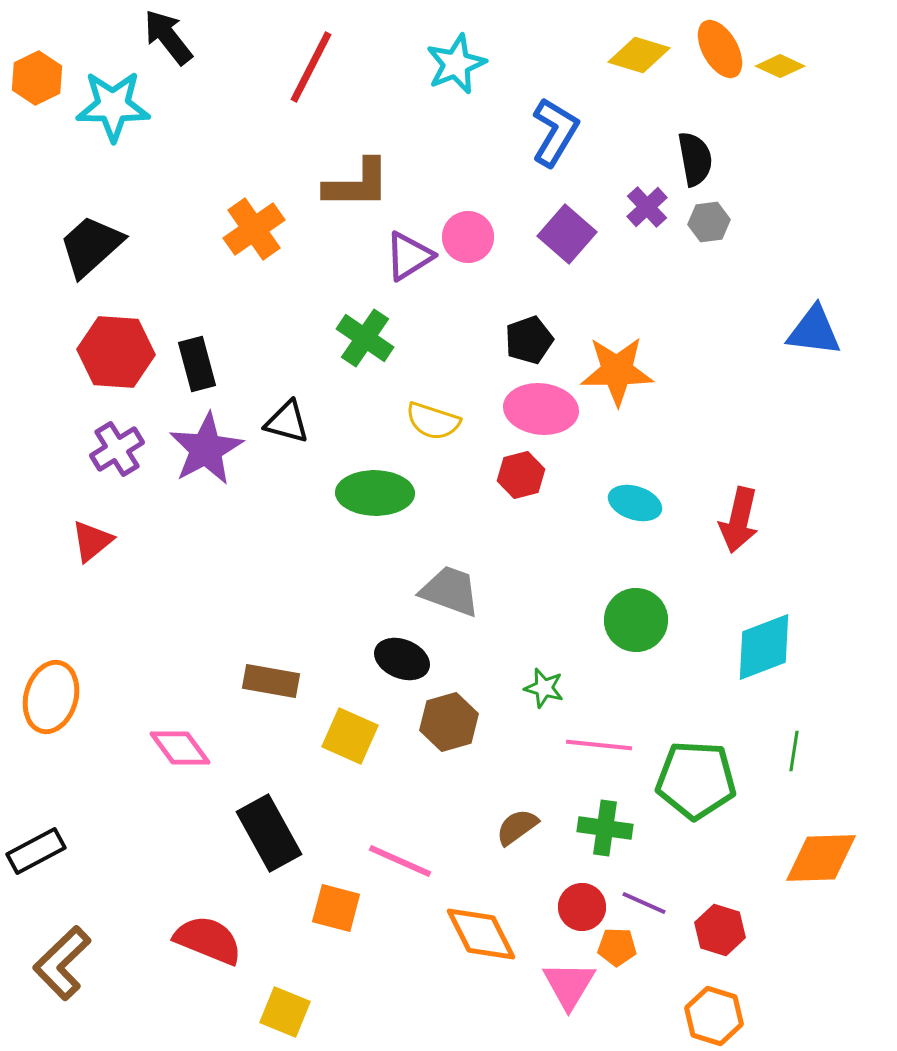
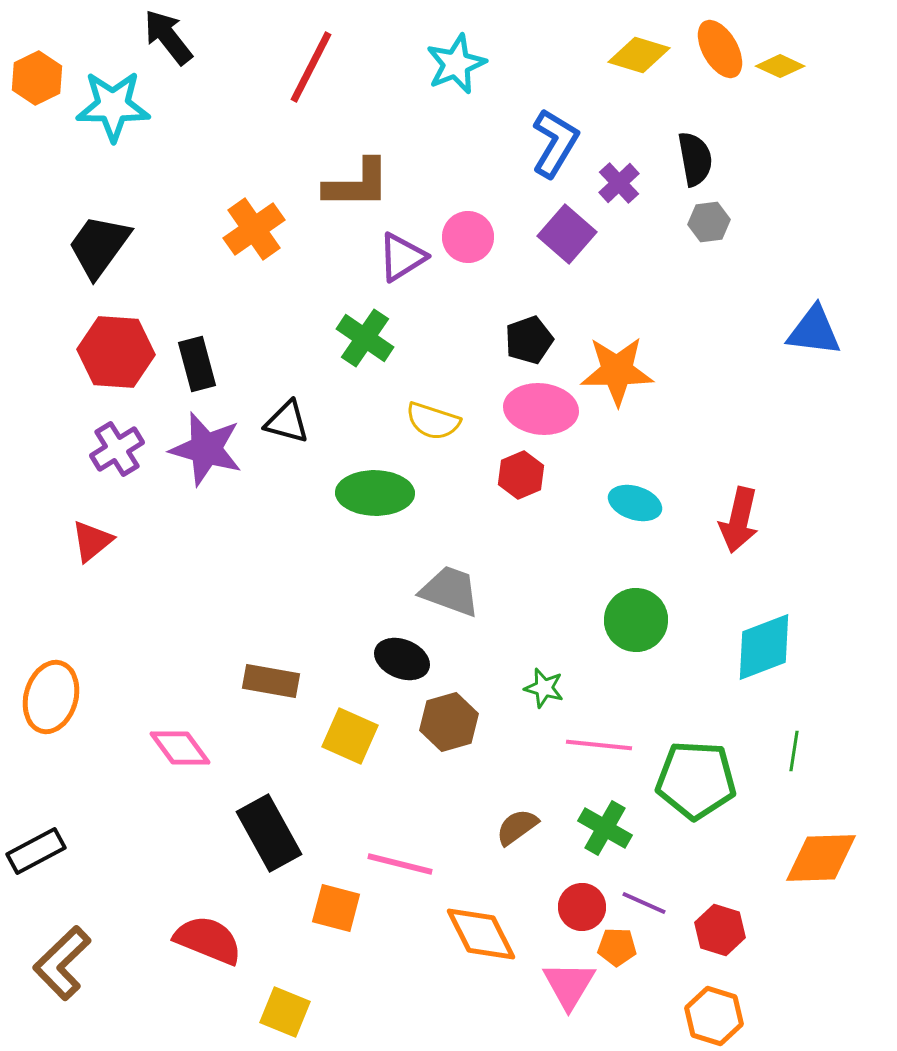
blue L-shape at (555, 132): moved 11 px down
purple cross at (647, 207): moved 28 px left, 24 px up
black trapezoid at (91, 246): moved 8 px right; rotated 12 degrees counterclockwise
purple triangle at (409, 256): moved 7 px left, 1 px down
purple star at (206, 449): rotated 28 degrees counterclockwise
red hexagon at (521, 475): rotated 9 degrees counterclockwise
green cross at (605, 828): rotated 22 degrees clockwise
pink line at (400, 861): moved 3 px down; rotated 10 degrees counterclockwise
